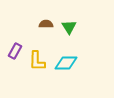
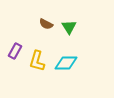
brown semicircle: rotated 152 degrees counterclockwise
yellow L-shape: rotated 15 degrees clockwise
